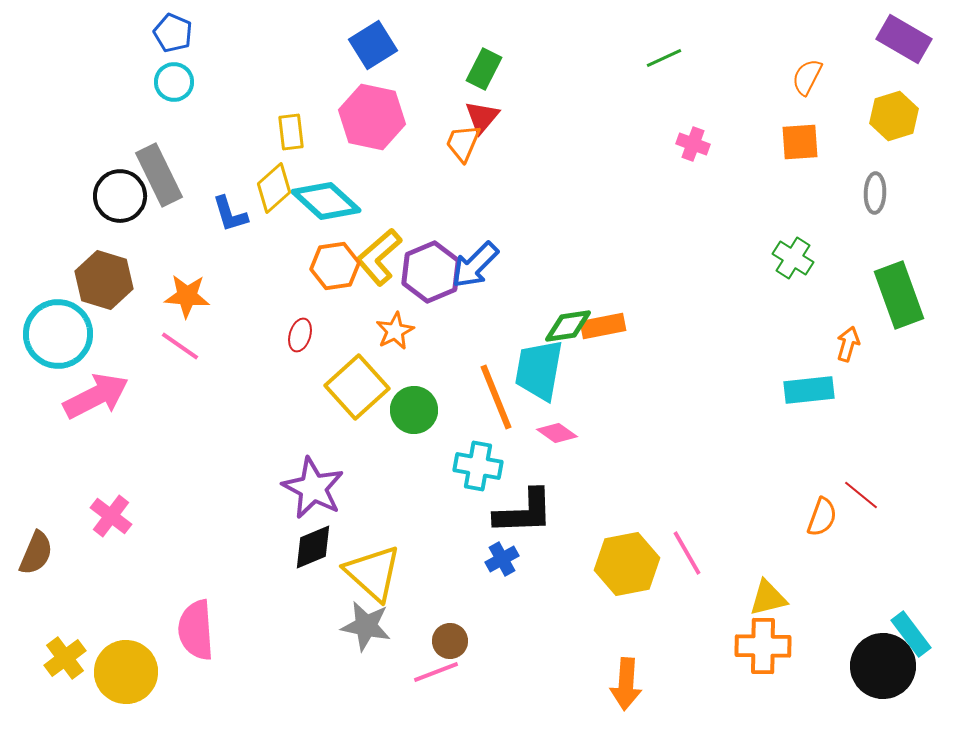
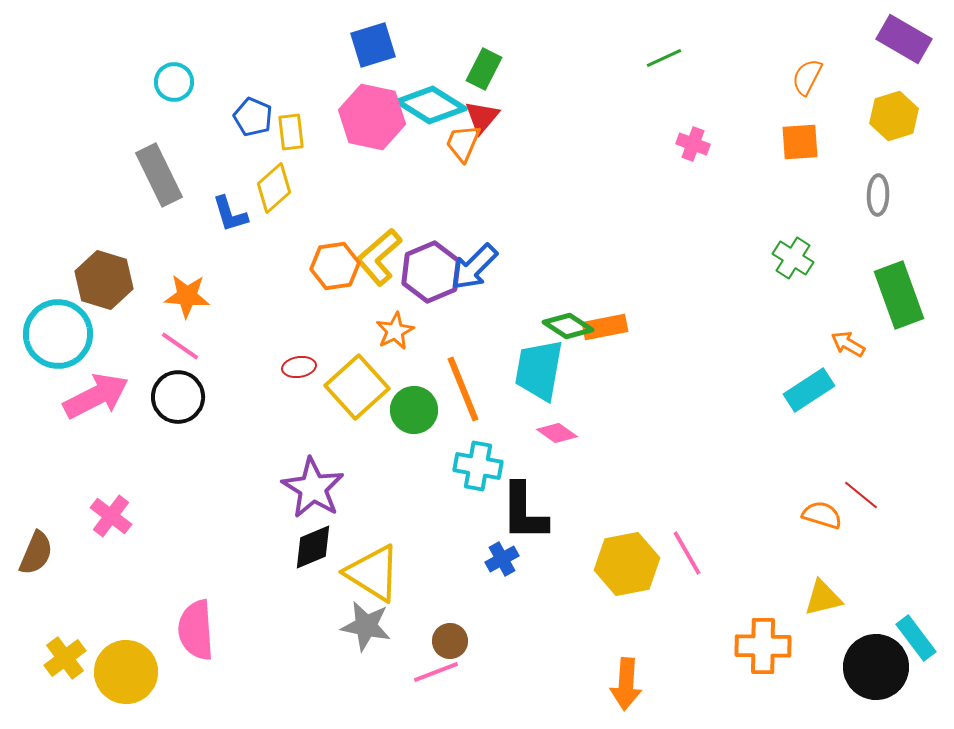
blue pentagon at (173, 33): moved 80 px right, 84 px down
blue square at (373, 45): rotated 15 degrees clockwise
gray ellipse at (875, 193): moved 3 px right, 2 px down
black circle at (120, 196): moved 58 px right, 201 px down
cyan diamond at (326, 201): moved 105 px right, 96 px up; rotated 10 degrees counterclockwise
blue arrow at (475, 265): moved 1 px left, 2 px down
green diamond at (568, 326): rotated 42 degrees clockwise
orange rectangle at (603, 326): moved 2 px right, 1 px down
red ellipse at (300, 335): moved 1 px left, 32 px down; rotated 64 degrees clockwise
orange arrow at (848, 344): rotated 76 degrees counterclockwise
cyan rectangle at (809, 390): rotated 27 degrees counterclockwise
orange line at (496, 397): moved 33 px left, 8 px up
purple star at (313, 488): rotated 4 degrees clockwise
black L-shape at (524, 512): rotated 92 degrees clockwise
orange semicircle at (822, 517): moved 2 px up; rotated 93 degrees counterclockwise
yellow triangle at (373, 573): rotated 10 degrees counterclockwise
yellow triangle at (768, 598): moved 55 px right
cyan rectangle at (911, 634): moved 5 px right, 4 px down
black circle at (883, 666): moved 7 px left, 1 px down
